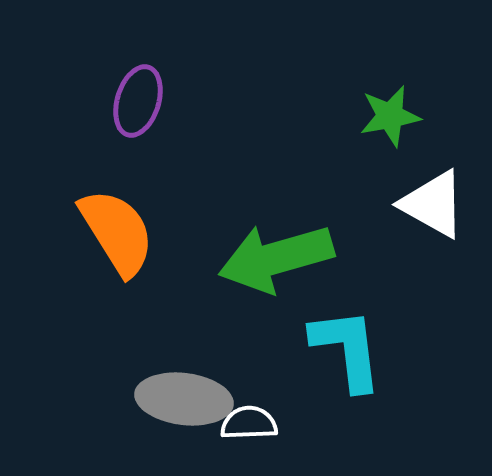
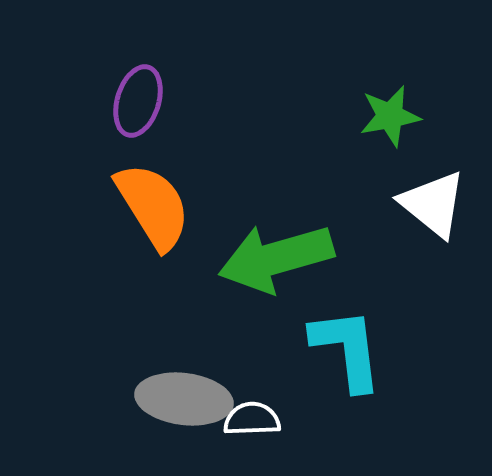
white triangle: rotated 10 degrees clockwise
orange semicircle: moved 36 px right, 26 px up
white semicircle: moved 3 px right, 4 px up
